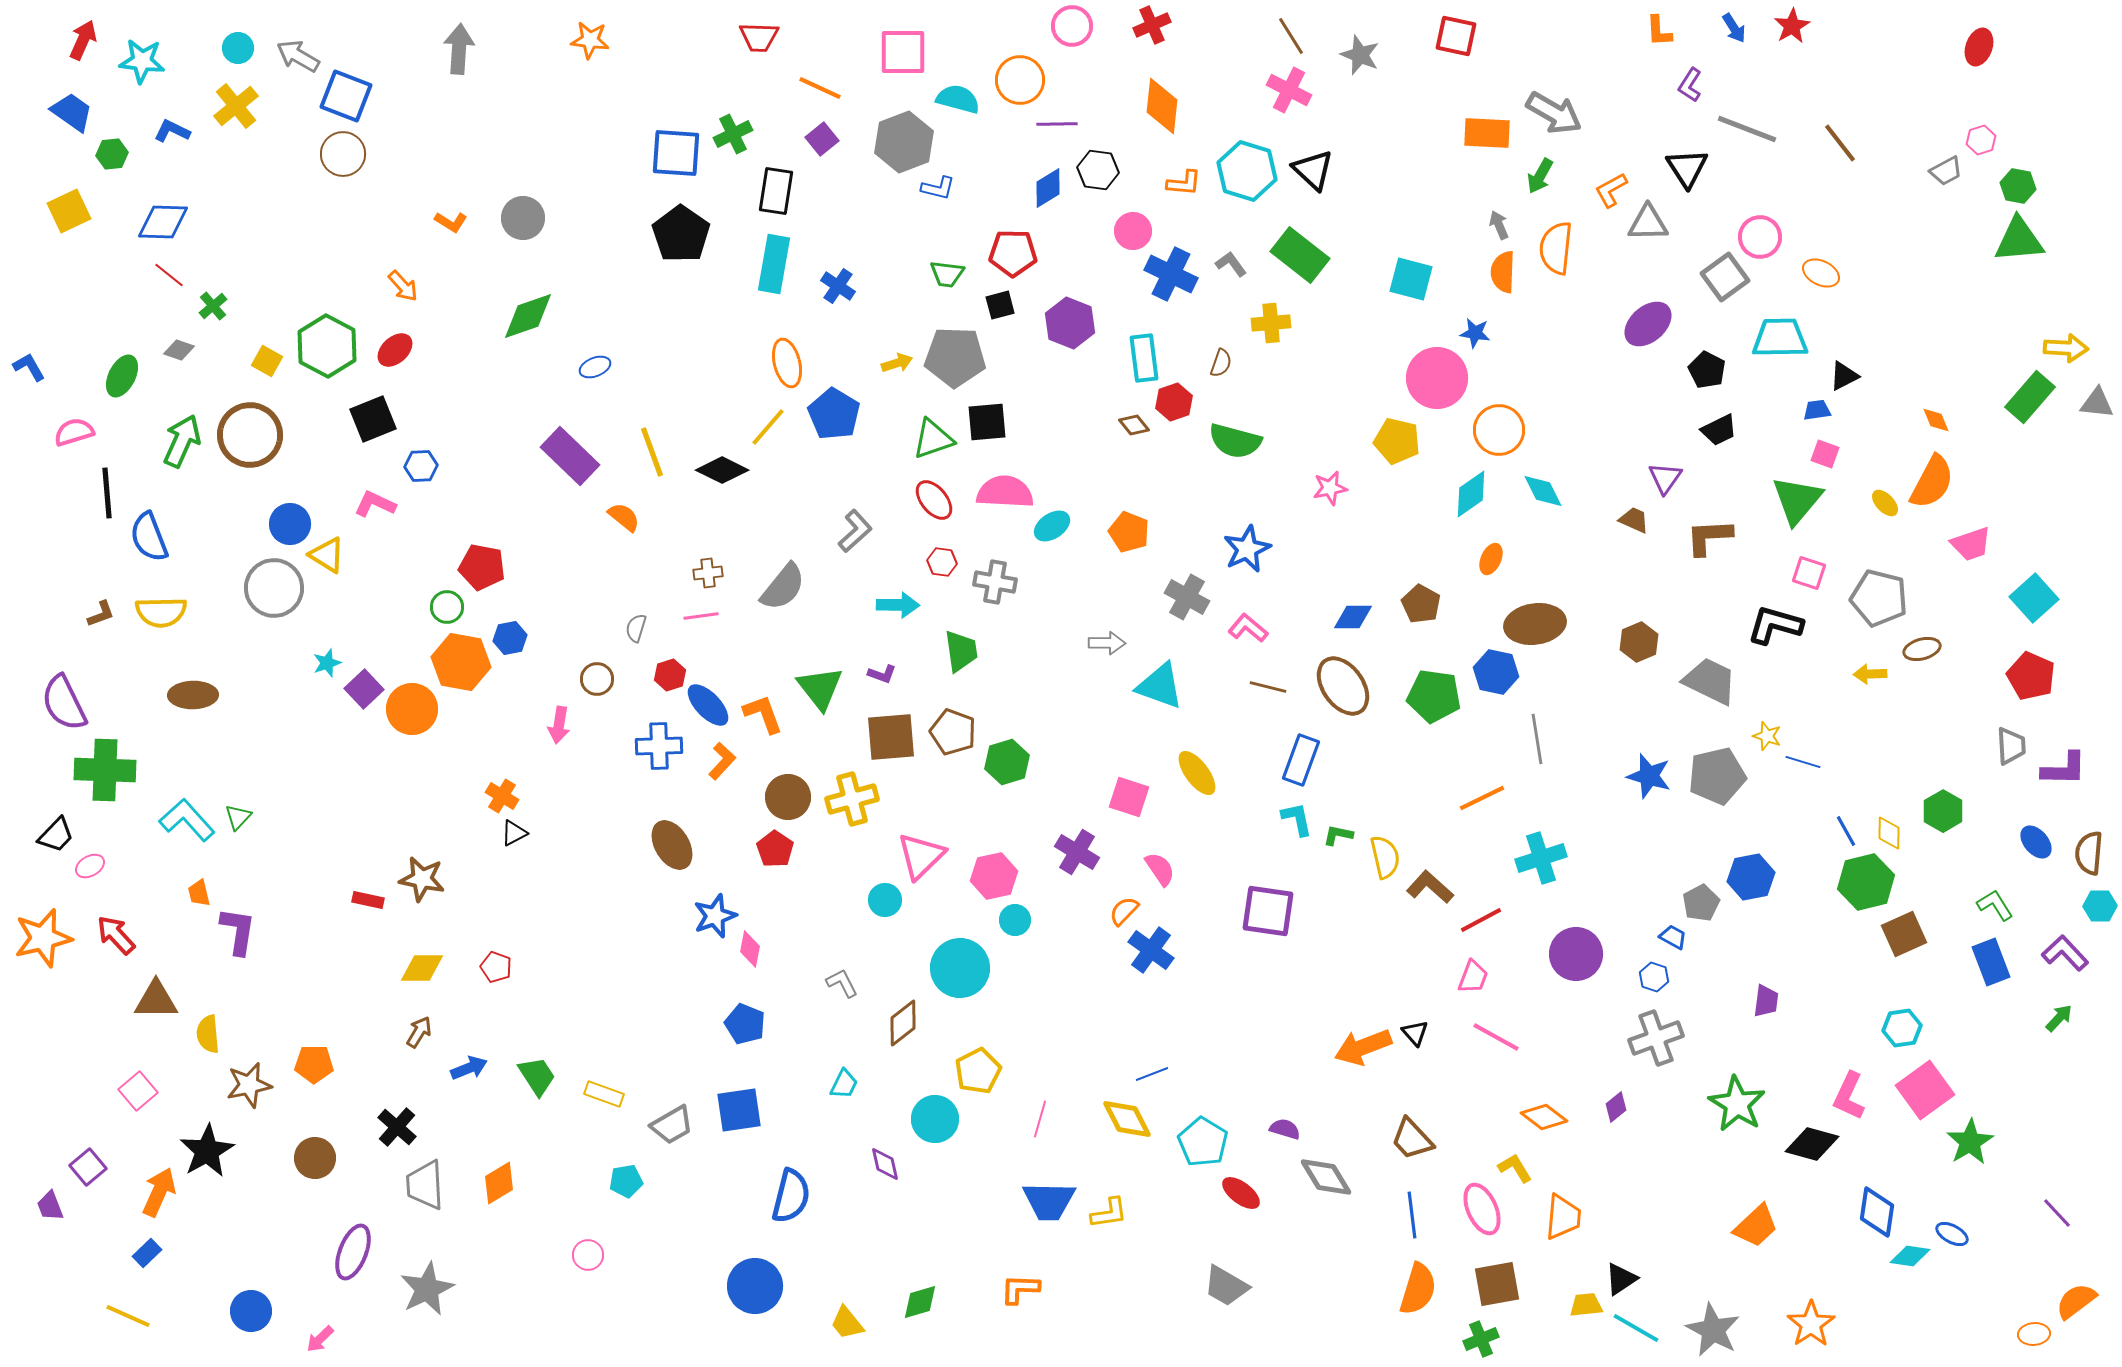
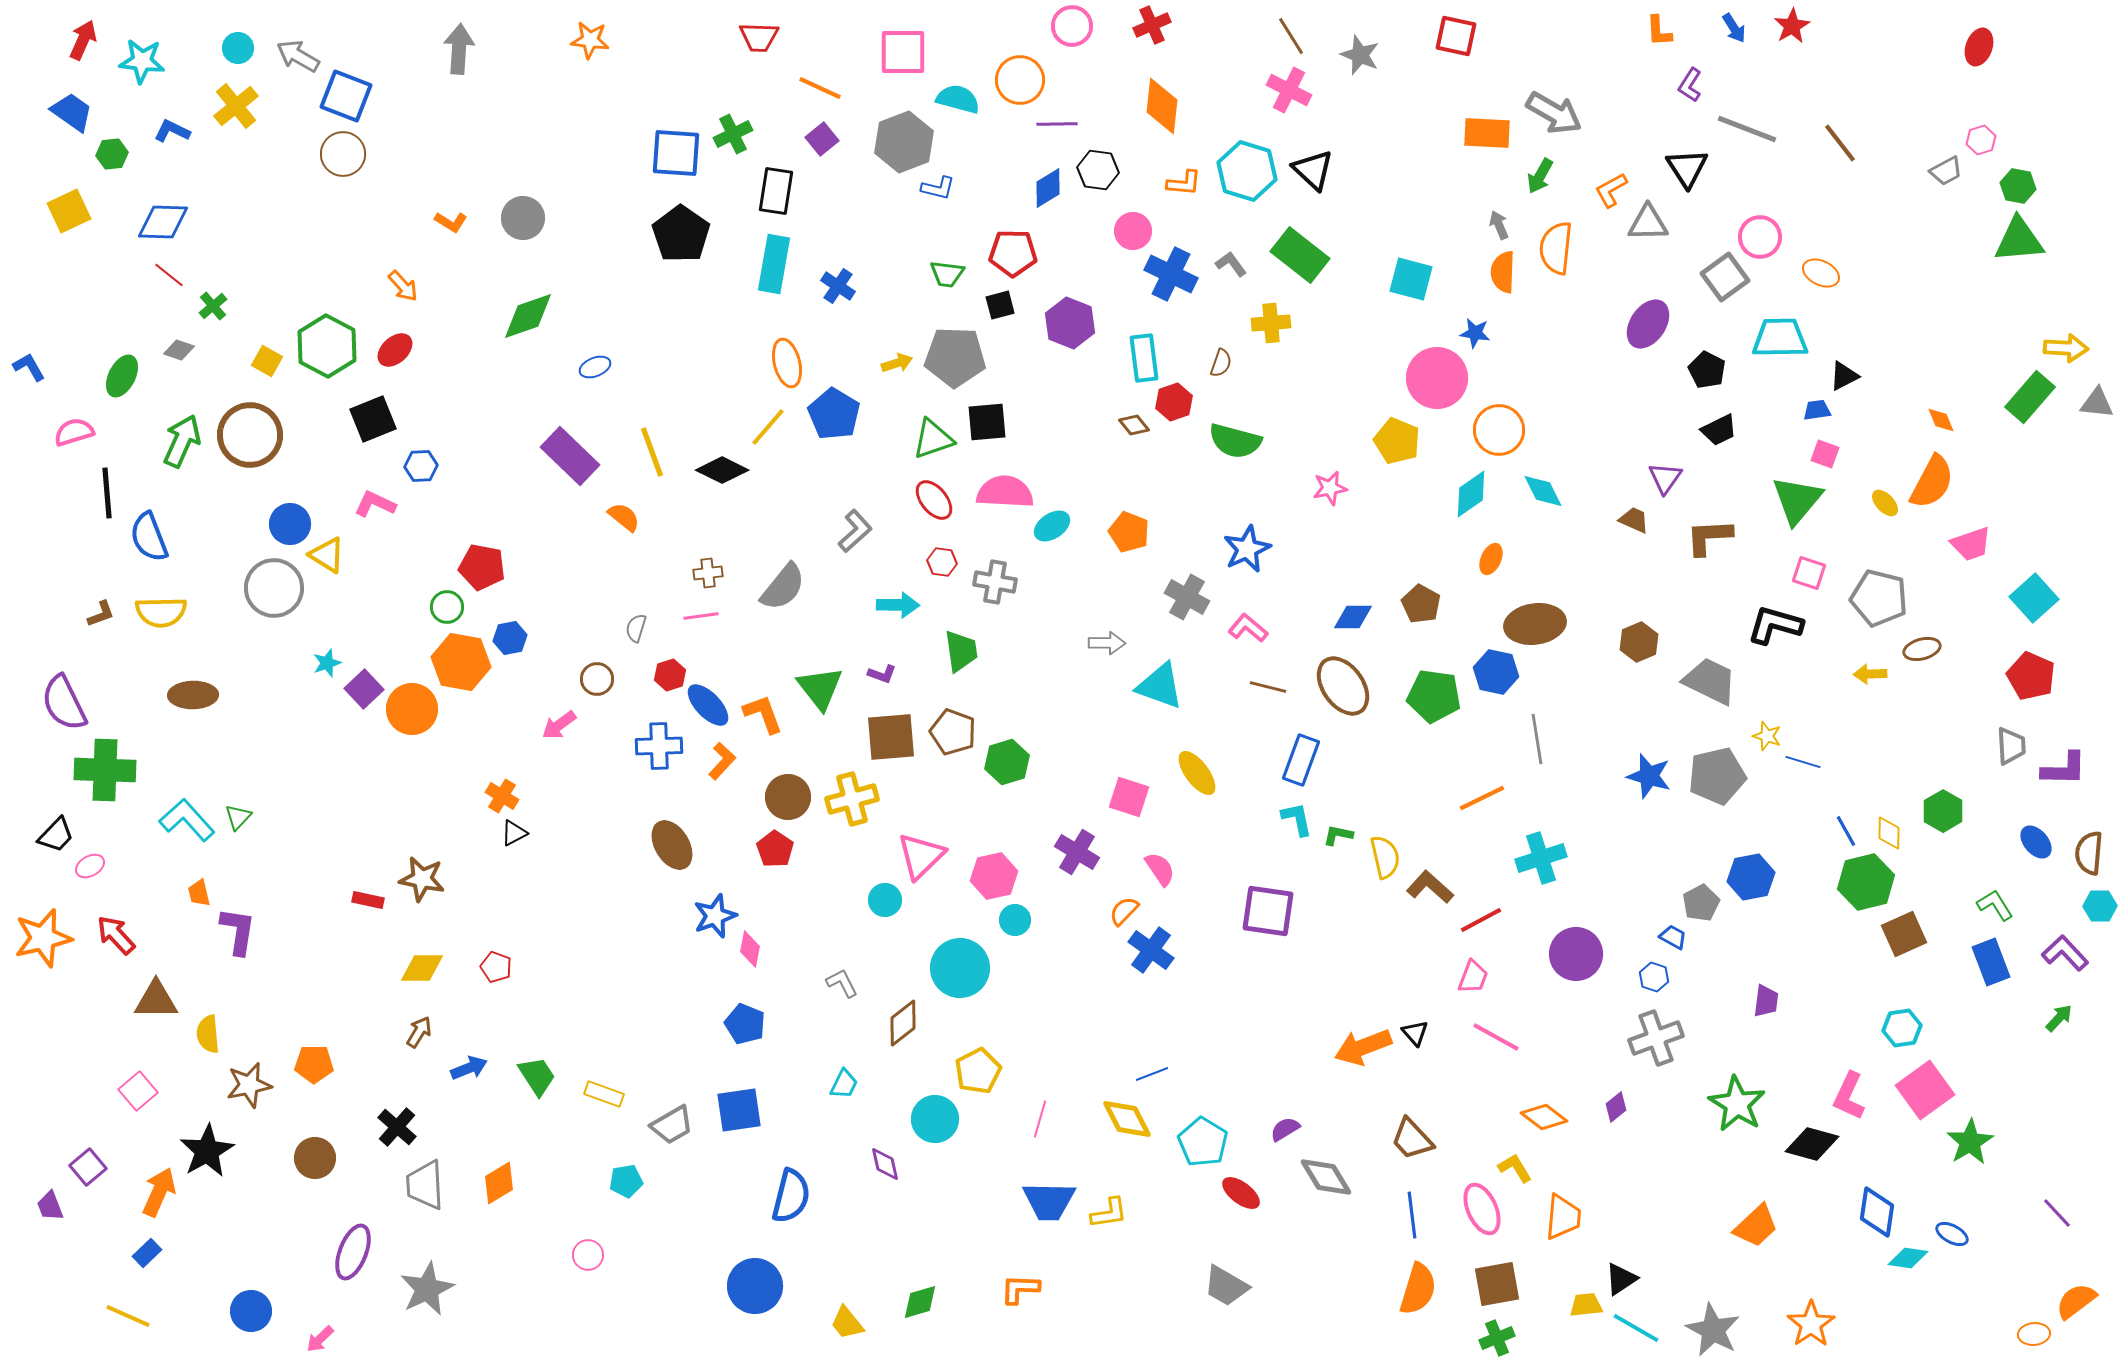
purple ellipse at (1648, 324): rotated 15 degrees counterclockwise
orange diamond at (1936, 420): moved 5 px right
yellow pentagon at (1397, 441): rotated 9 degrees clockwise
pink arrow at (559, 725): rotated 45 degrees clockwise
purple semicircle at (1285, 1129): rotated 48 degrees counterclockwise
cyan diamond at (1910, 1256): moved 2 px left, 2 px down
green cross at (1481, 1339): moved 16 px right, 1 px up
